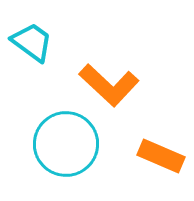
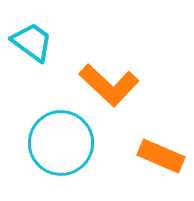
cyan circle: moved 5 px left, 1 px up
